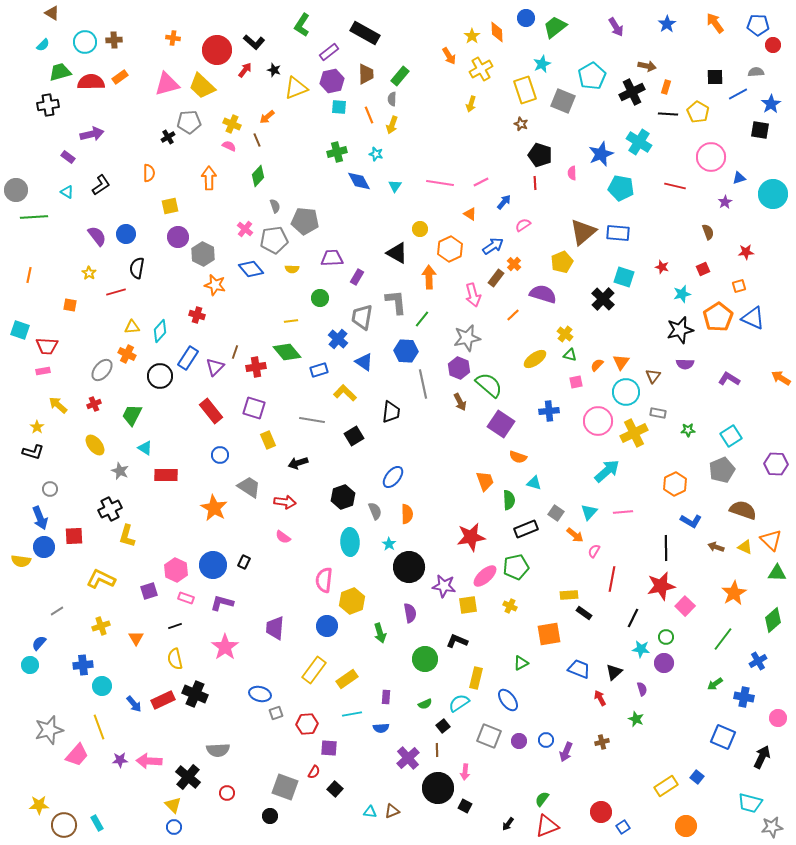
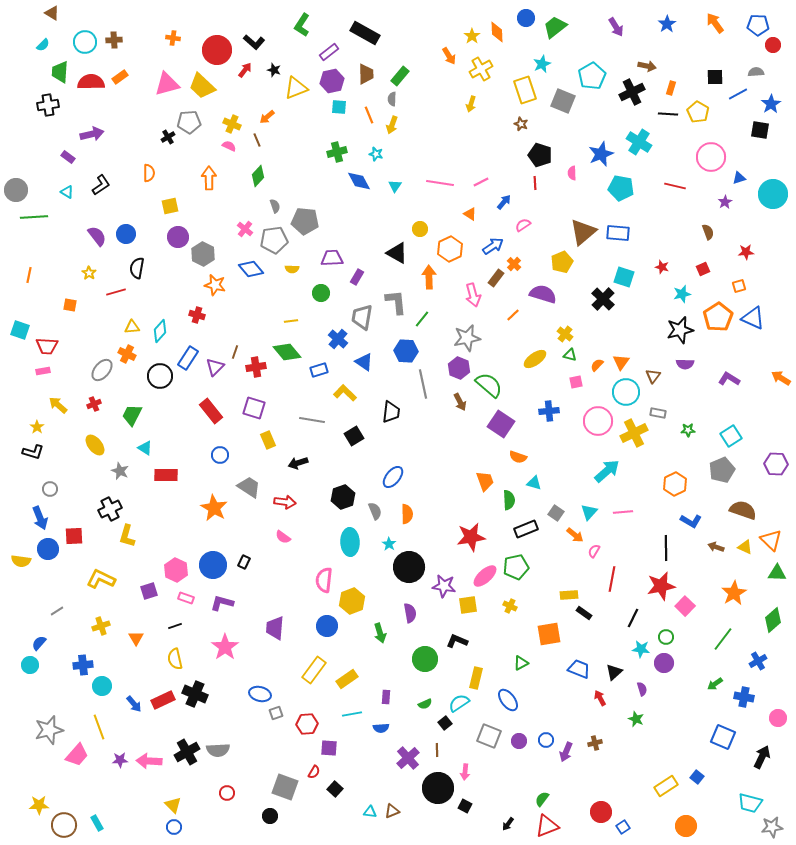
green trapezoid at (60, 72): rotated 70 degrees counterclockwise
orange rectangle at (666, 87): moved 5 px right, 1 px down
green circle at (320, 298): moved 1 px right, 5 px up
blue circle at (44, 547): moved 4 px right, 2 px down
black square at (443, 726): moved 2 px right, 3 px up
brown cross at (602, 742): moved 7 px left, 1 px down
black cross at (188, 777): moved 1 px left, 25 px up; rotated 20 degrees clockwise
